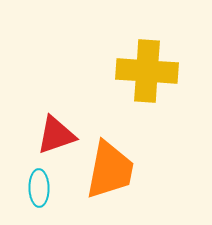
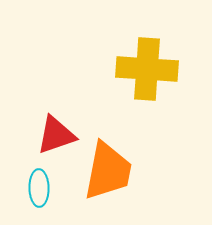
yellow cross: moved 2 px up
orange trapezoid: moved 2 px left, 1 px down
